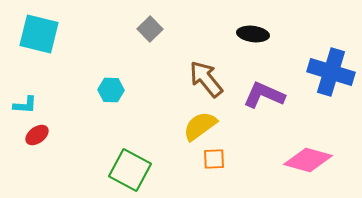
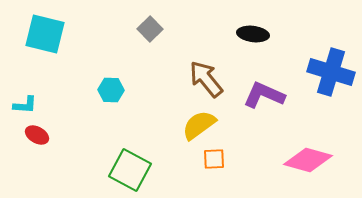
cyan square: moved 6 px right
yellow semicircle: moved 1 px left, 1 px up
red ellipse: rotated 65 degrees clockwise
